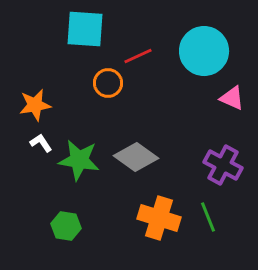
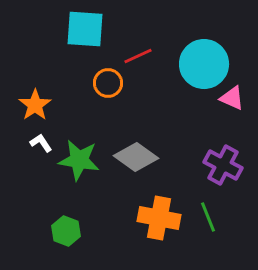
cyan circle: moved 13 px down
orange star: rotated 24 degrees counterclockwise
orange cross: rotated 6 degrees counterclockwise
green hexagon: moved 5 px down; rotated 12 degrees clockwise
